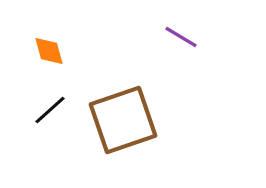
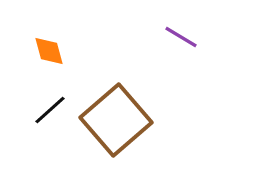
brown square: moved 7 px left; rotated 22 degrees counterclockwise
